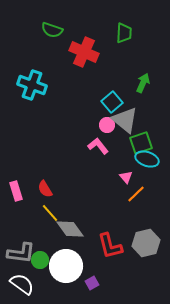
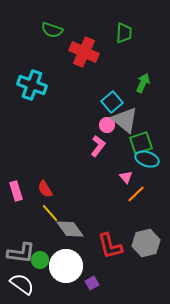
pink L-shape: rotated 75 degrees clockwise
